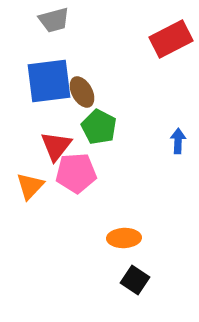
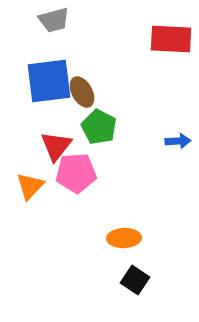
red rectangle: rotated 30 degrees clockwise
blue arrow: rotated 85 degrees clockwise
